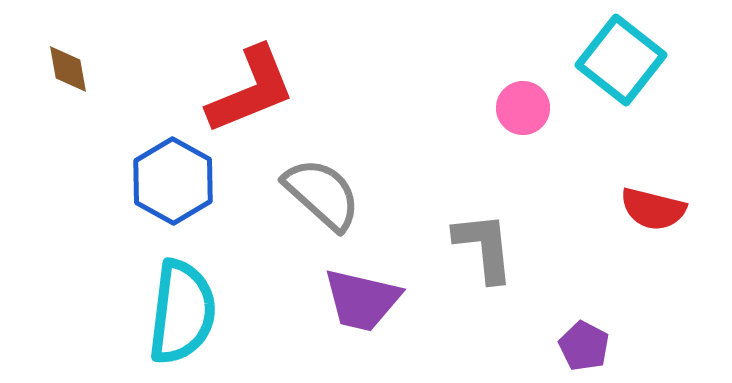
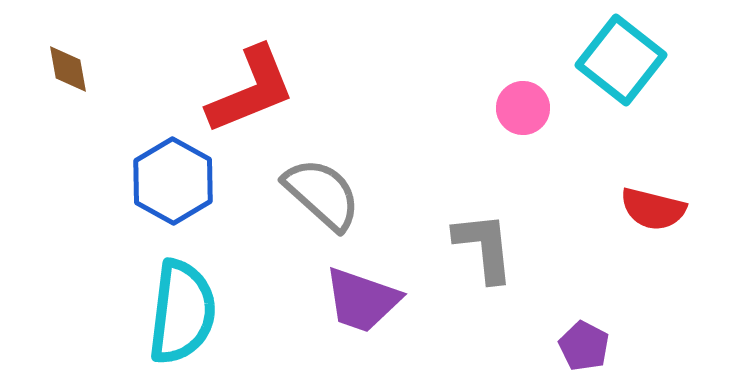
purple trapezoid: rotated 6 degrees clockwise
